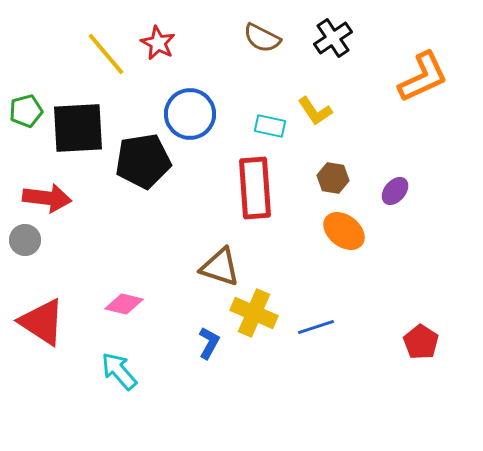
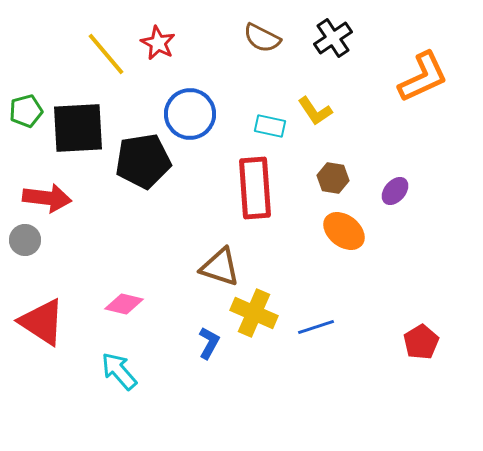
red pentagon: rotated 8 degrees clockwise
